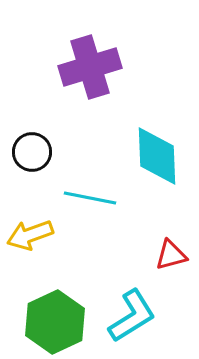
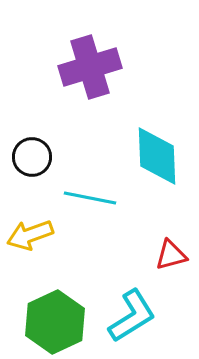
black circle: moved 5 px down
